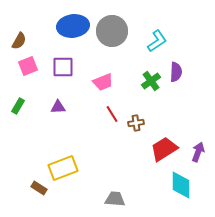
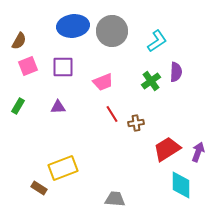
red trapezoid: moved 3 px right
